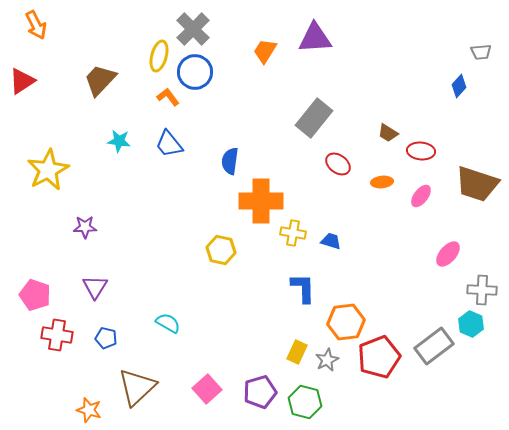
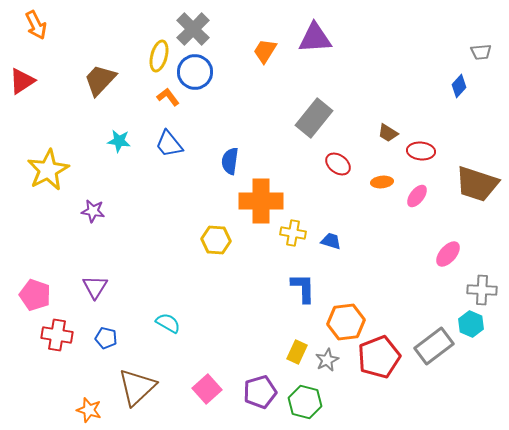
pink ellipse at (421, 196): moved 4 px left
purple star at (85, 227): moved 8 px right, 16 px up; rotated 10 degrees clockwise
yellow hexagon at (221, 250): moved 5 px left, 10 px up; rotated 8 degrees counterclockwise
